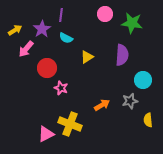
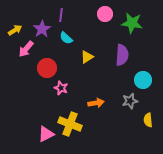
cyan semicircle: rotated 16 degrees clockwise
orange arrow: moved 6 px left, 2 px up; rotated 21 degrees clockwise
